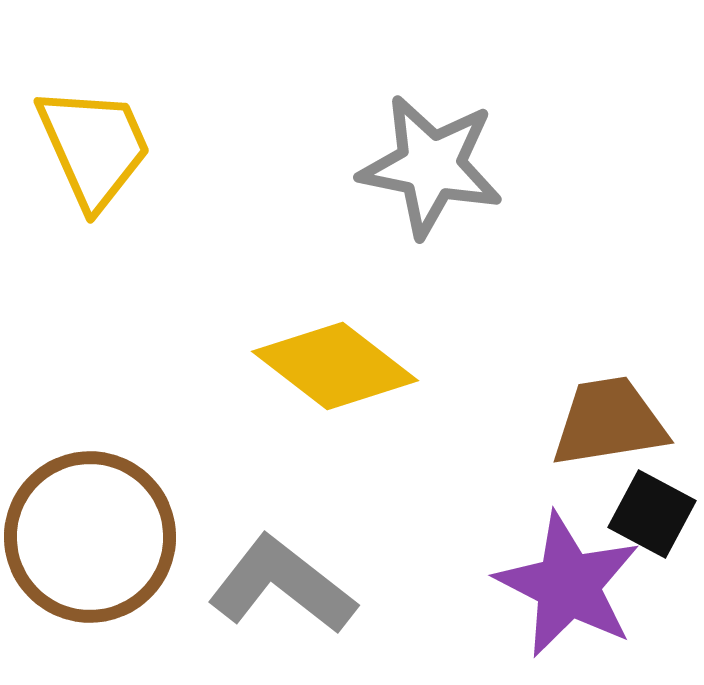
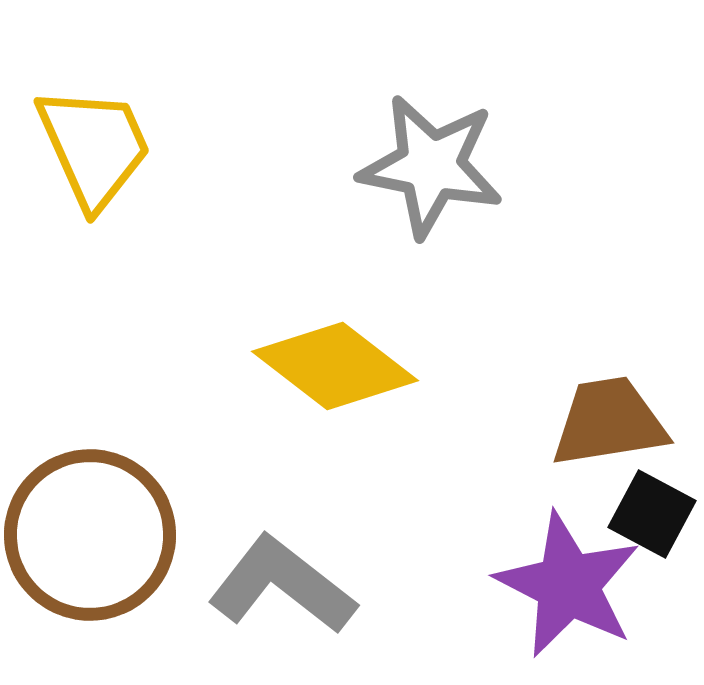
brown circle: moved 2 px up
